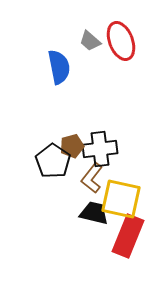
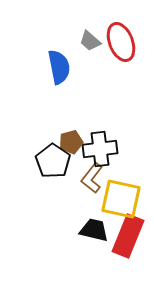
red ellipse: moved 1 px down
brown pentagon: moved 1 px left, 4 px up
black trapezoid: moved 17 px down
